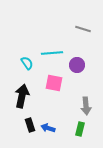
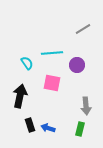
gray line: rotated 49 degrees counterclockwise
pink square: moved 2 px left
black arrow: moved 2 px left
